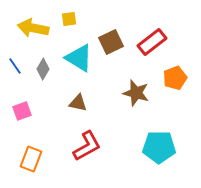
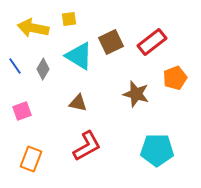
cyan triangle: moved 2 px up
brown star: moved 1 px down
cyan pentagon: moved 2 px left, 3 px down
